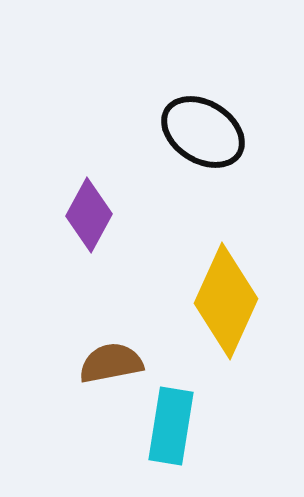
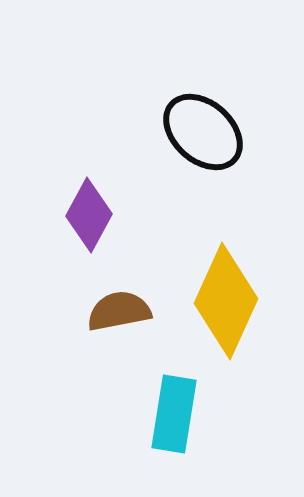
black ellipse: rotated 10 degrees clockwise
brown semicircle: moved 8 px right, 52 px up
cyan rectangle: moved 3 px right, 12 px up
